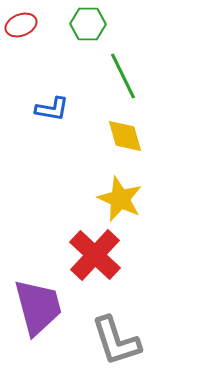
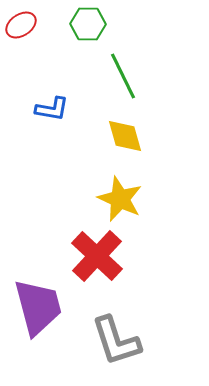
red ellipse: rotated 12 degrees counterclockwise
red cross: moved 2 px right, 1 px down
